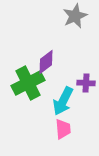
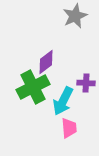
green cross: moved 5 px right, 4 px down
pink trapezoid: moved 6 px right, 1 px up
